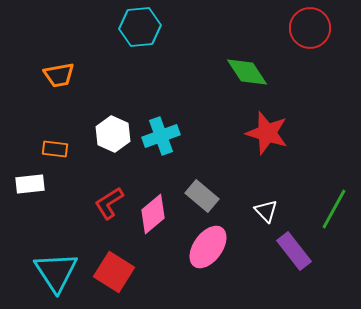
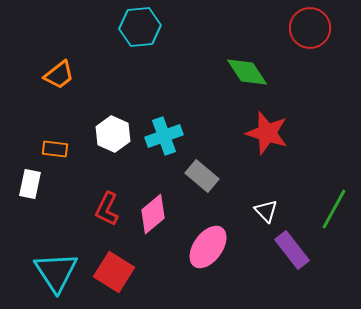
orange trapezoid: rotated 28 degrees counterclockwise
cyan cross: moved 3 px right
white rectangle: rotated 72 degrees counterclockwise
gray rectangle: moved 20 px up
red L-shape: moved 2 px left, 6 px down; rotated 32 degrees counterclockwise
purple rectangle: moved 2 px left, 1 px up
